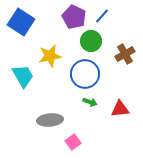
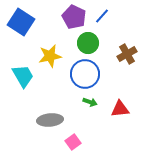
green circle: moved 3 px left, 2 px down
brown cross: moved 2 px right
